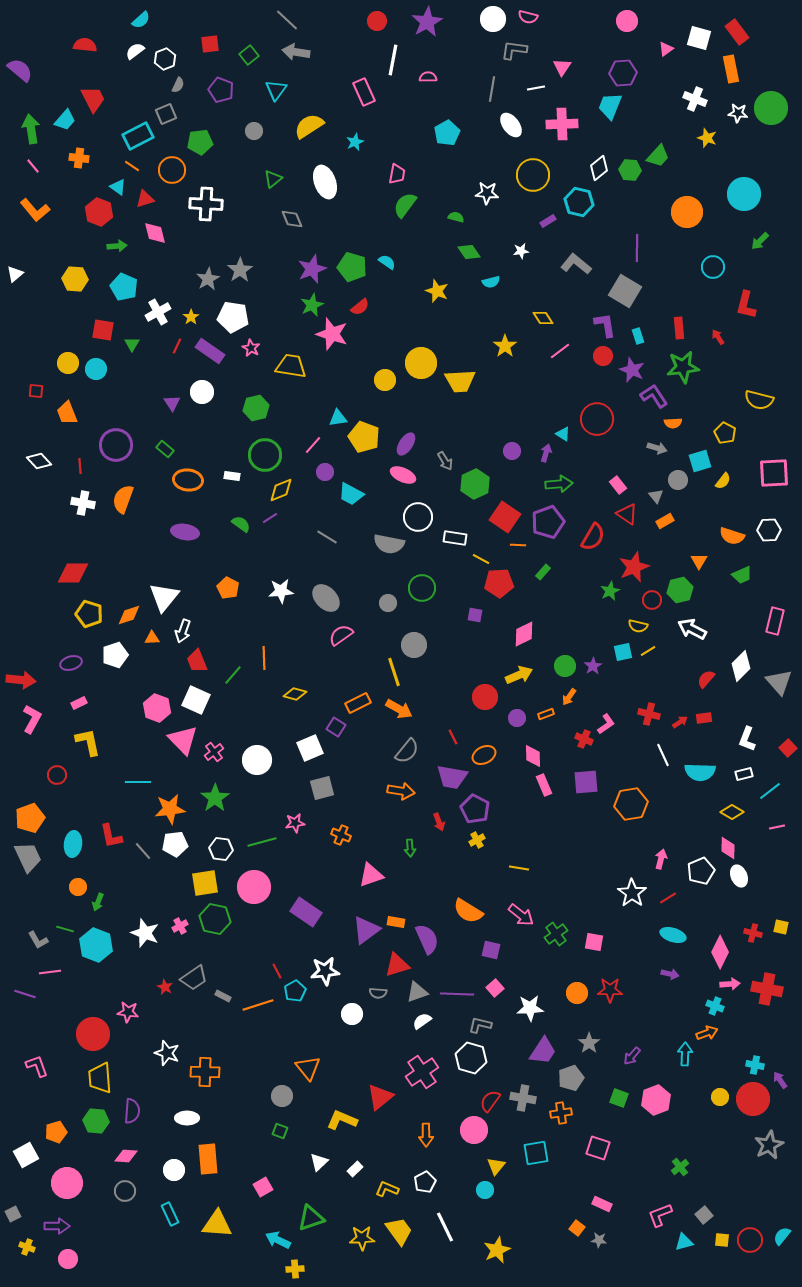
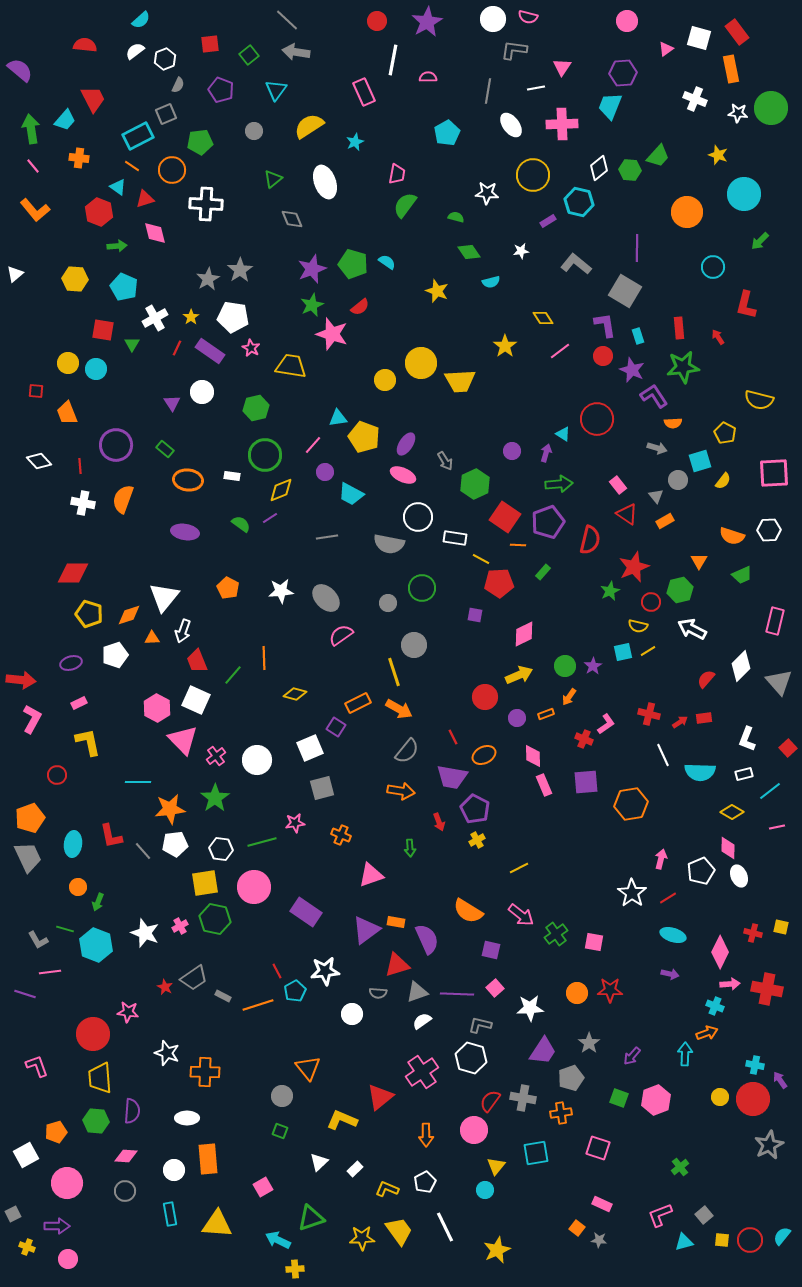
gray line at (492, 89): moved 4 px left, 2 px down
yellow star at (707, 138): moved 11 px right, 17 px down
green pentagon at (352, 267): moved 1 px right, 3 px up
white cross at (158, 312): moved 3 px left, 6 px down
red line at (177, 346): moved 2 px down
gray line at (327, 537): rotated 40 degrees counterclockwise
red semicircle at (593, 537): moved 3 px left, 3 px down; rotated 16 degrees counterclockwise
red circle at (652, 600): moved 1 px left, 2 px down
pink hexagon at (157, 708): rotated 8 degrees clockwise
pink cross at (214, 752): moved 2 px right, 4 px down
yellow line at (519, 868): rotated 36 degrees counterclockwise
cyan rectangle at (170, 1214): rotated 15 degrees clockwise
